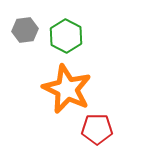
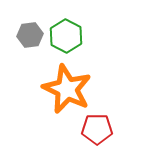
gray hexagon: moved 5 px right, 5 px down
